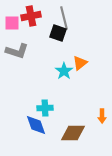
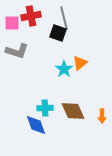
cyan star: moved 2 px up
brown diamond: moved 22 px up; rotated 65 degrees clockwise
